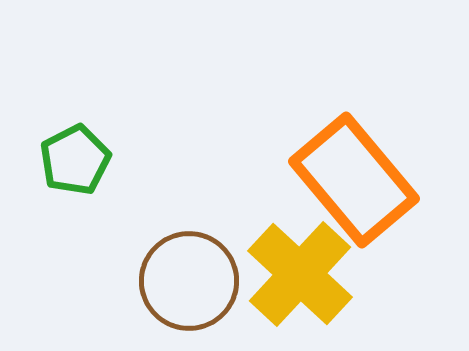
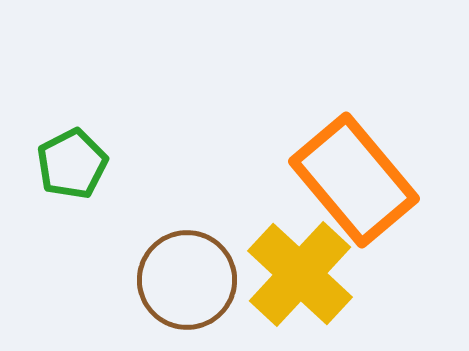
green pentagon: moved 3 px left, 4 px down
brown circle: moved 2 px left, 1 px up
